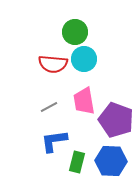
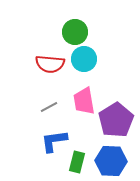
red semicircle: moved 3 px left
purple pentagon: rotated 20 degrees clockwise
